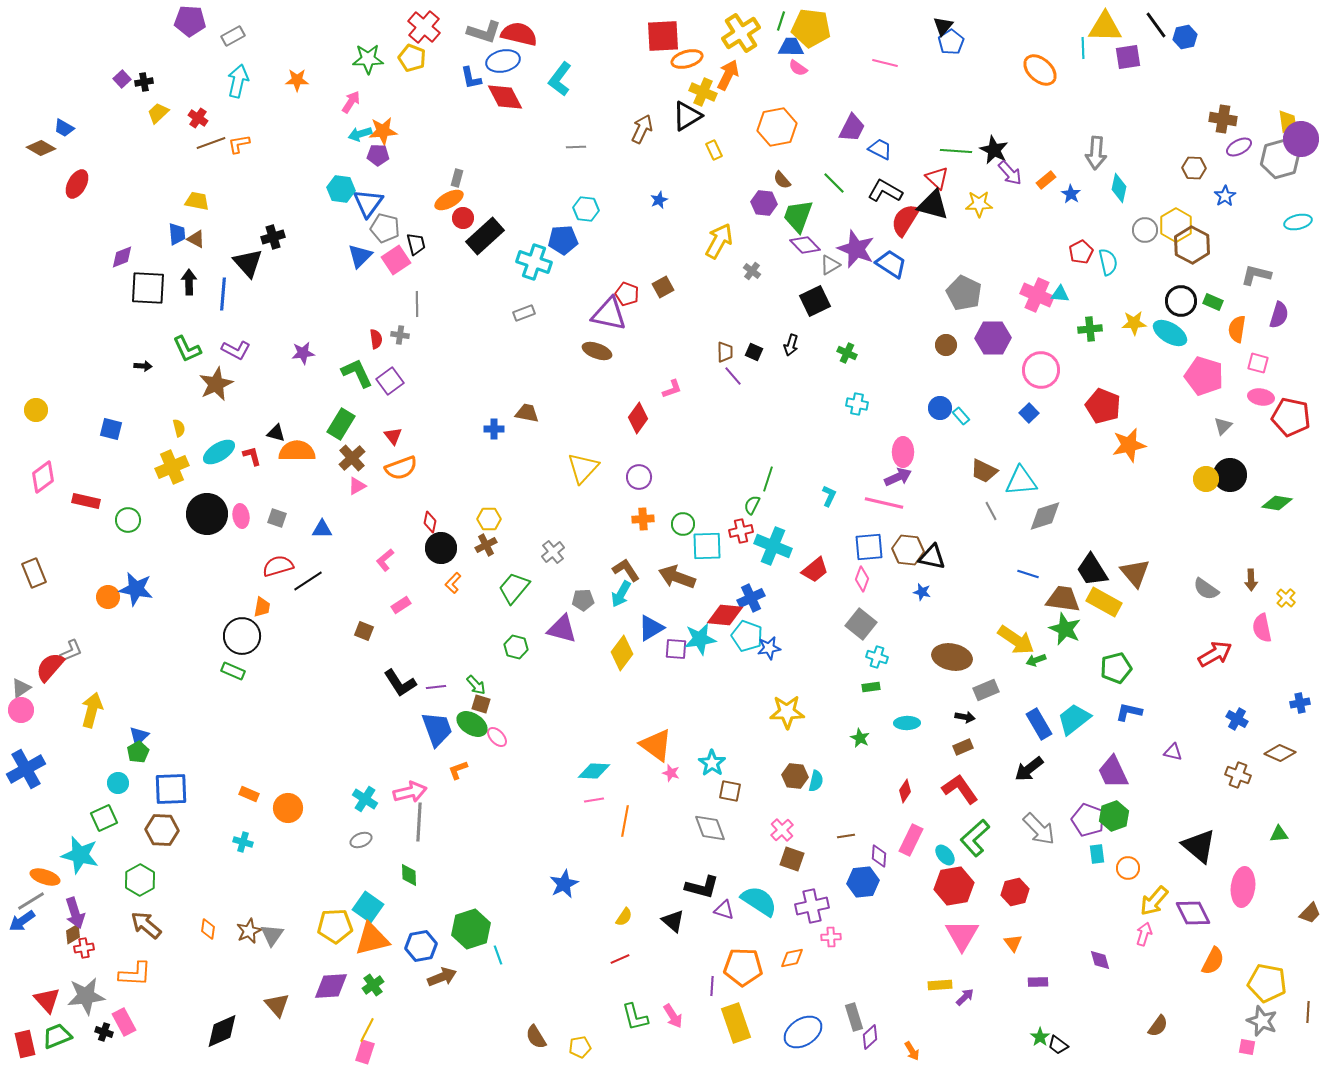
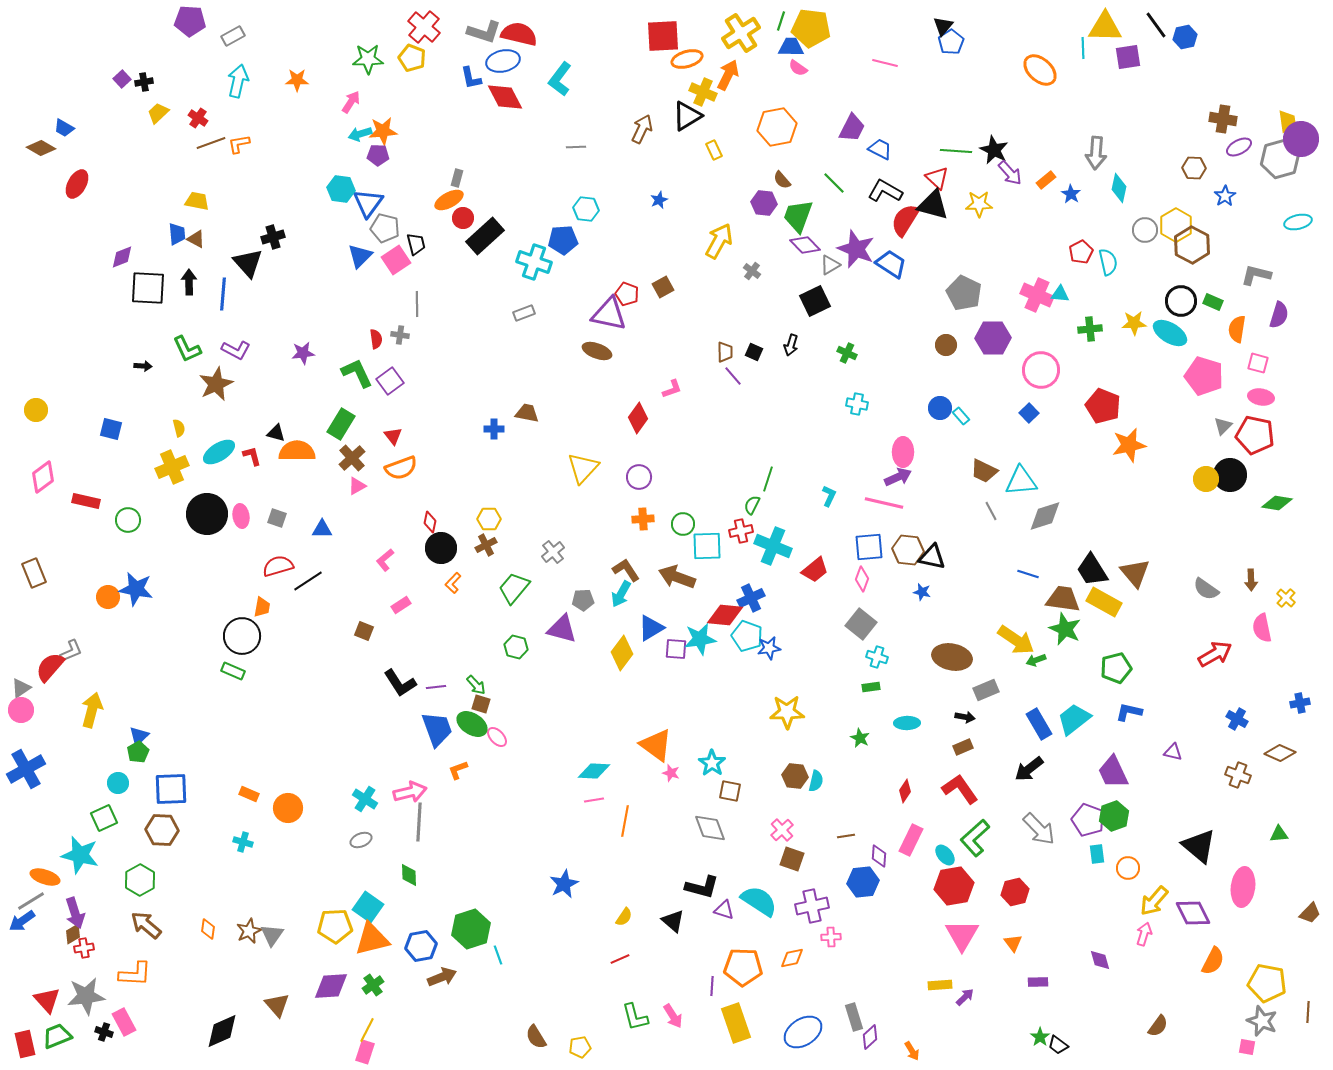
red pentagon at (1291, 417): moved 36 px left, 18 px down
